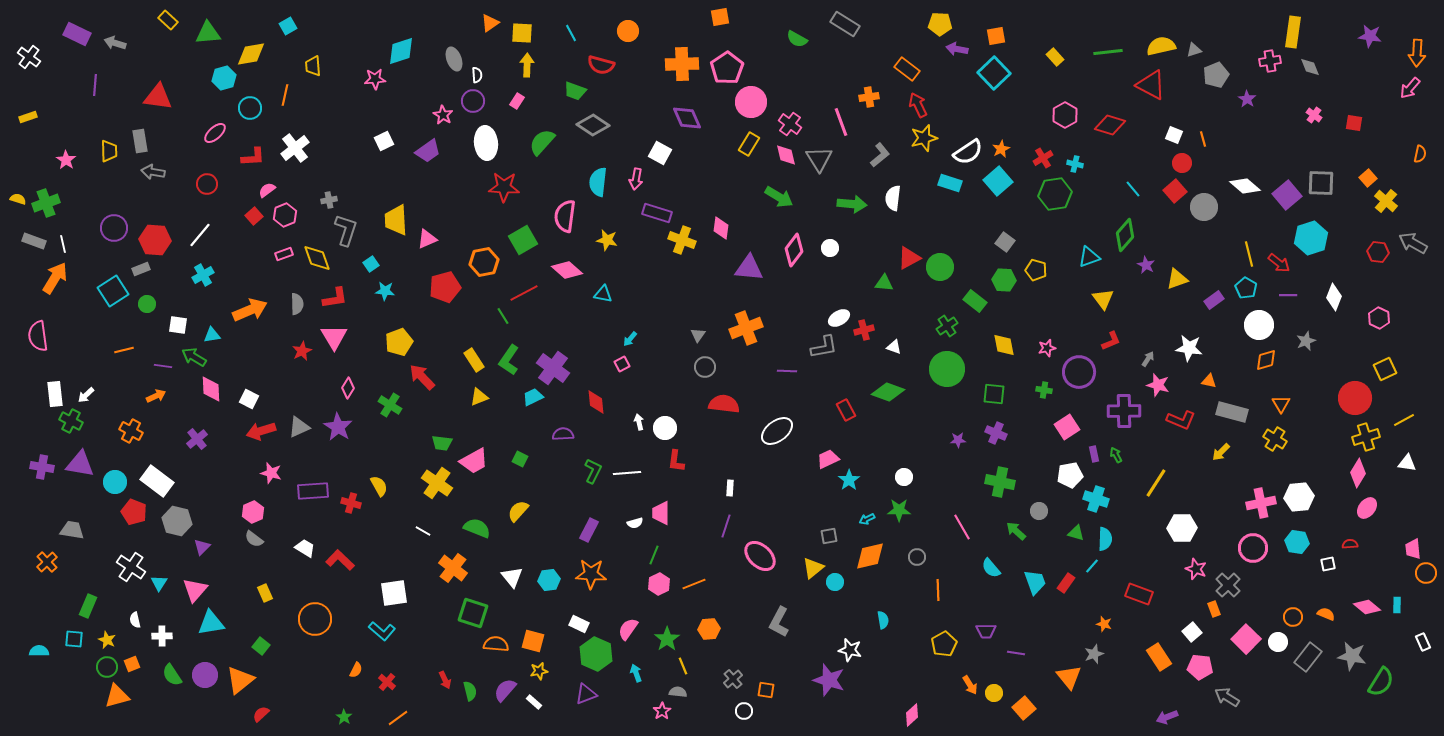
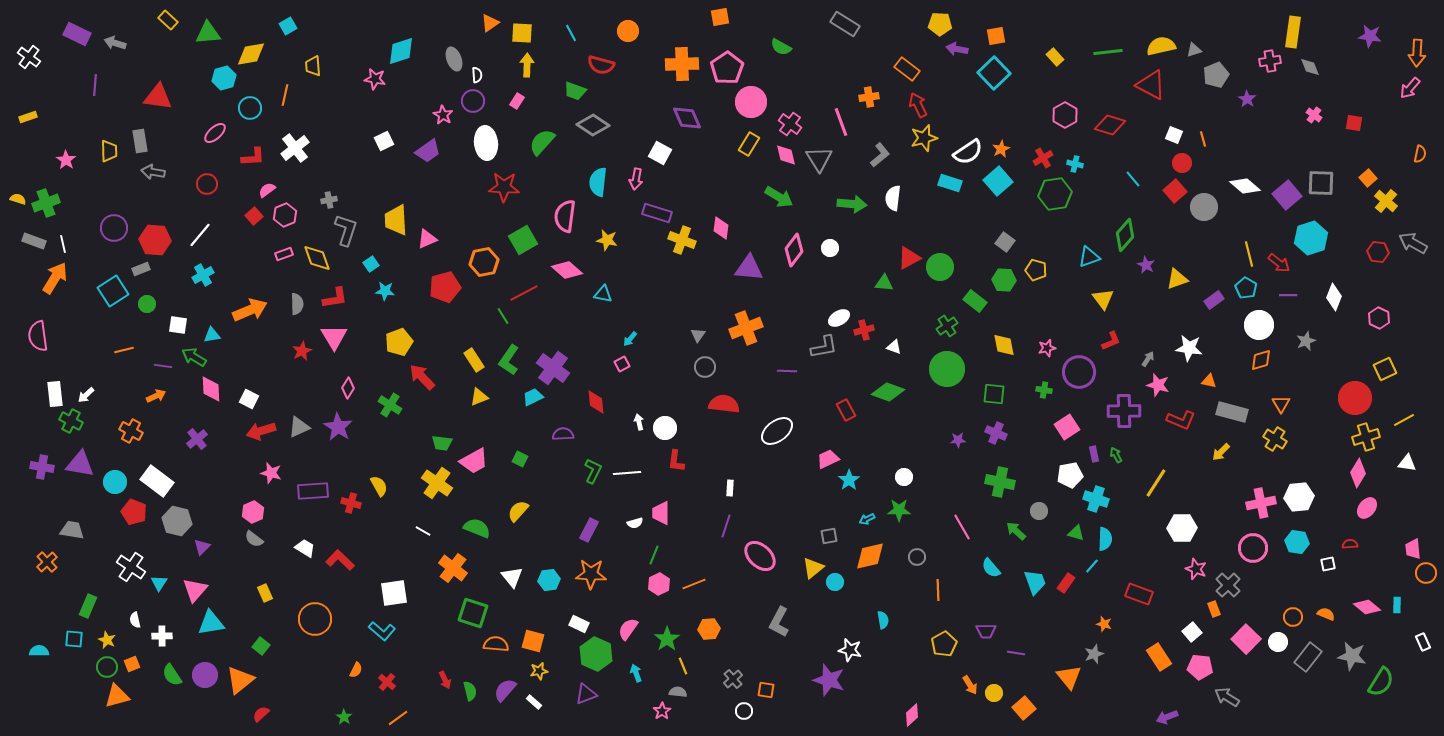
green semicircle at (797, 39): moved 16 px left, 8 px down
pink star at (375, 79): rotated 15 degrees clockwise
cyan line at (1133, 189): moved 10 px up
orange diamond at (1266, 360): moved 5 px left
